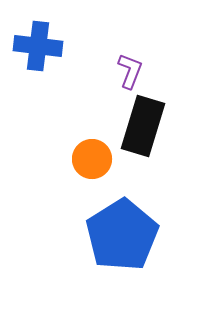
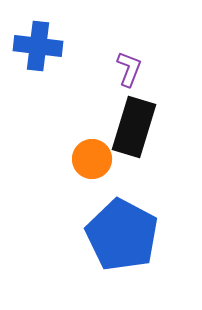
purple L-shape: moved 1 px left, 2 px up
black rectangle: moved 9 px left, 1 px down
blue pentagon: rotated 12 degrees counterclockwise
